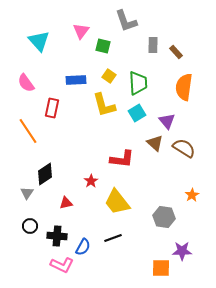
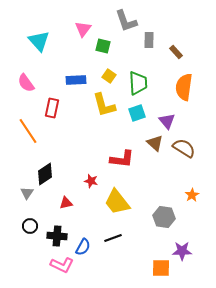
pink triangle: moved 2 px right, 2 px up
gray rectangle: moved 4 px left, 5 px up
cyan square: rotated 12 degrees clockwise
red star: rotated 24 degrees counterclockwise
